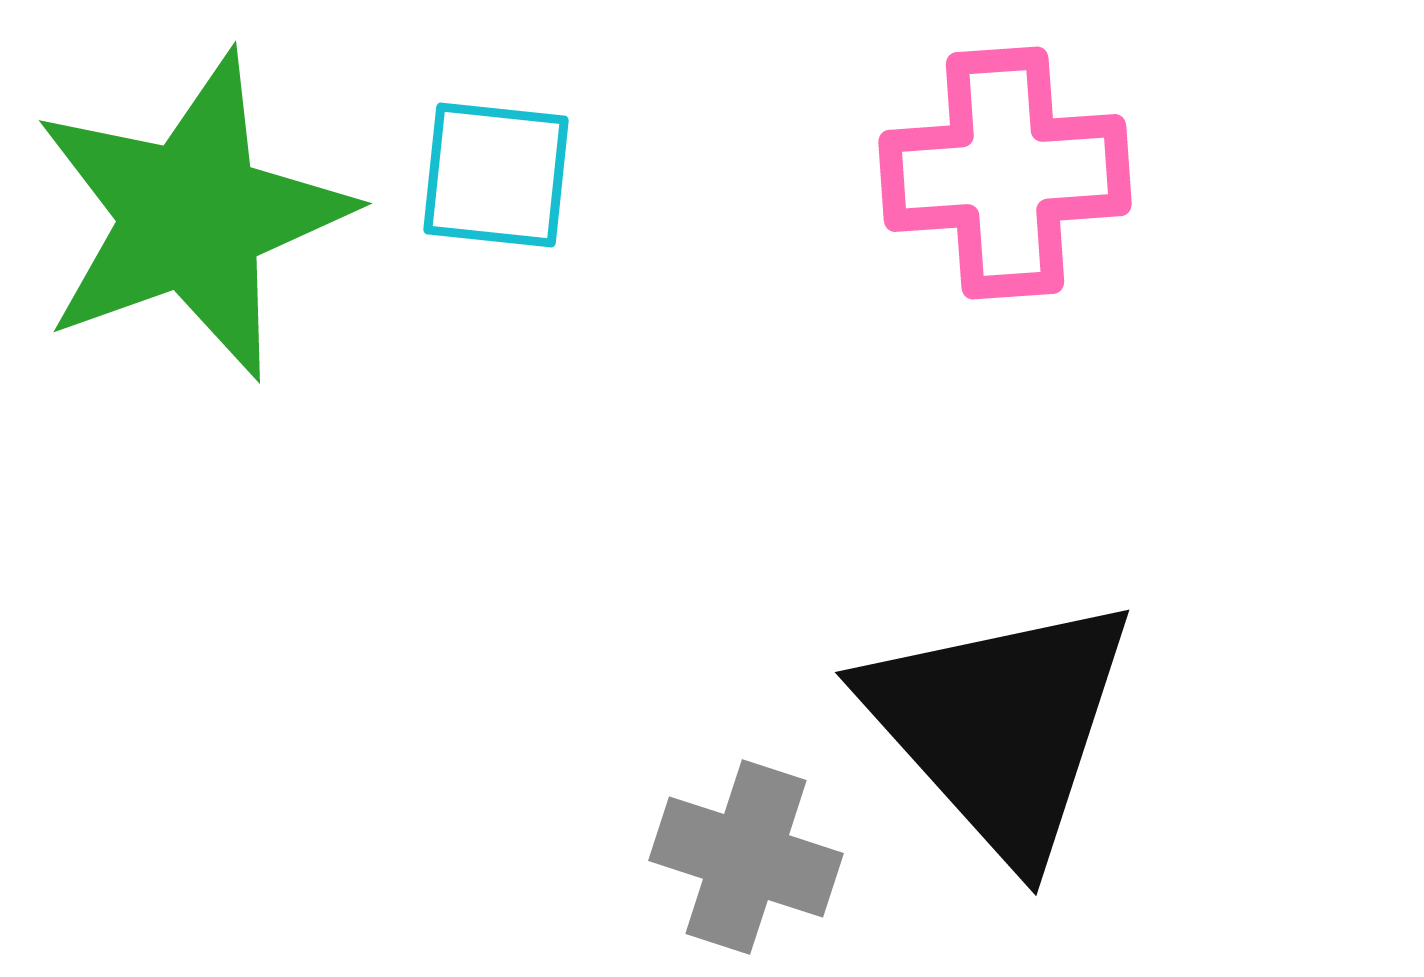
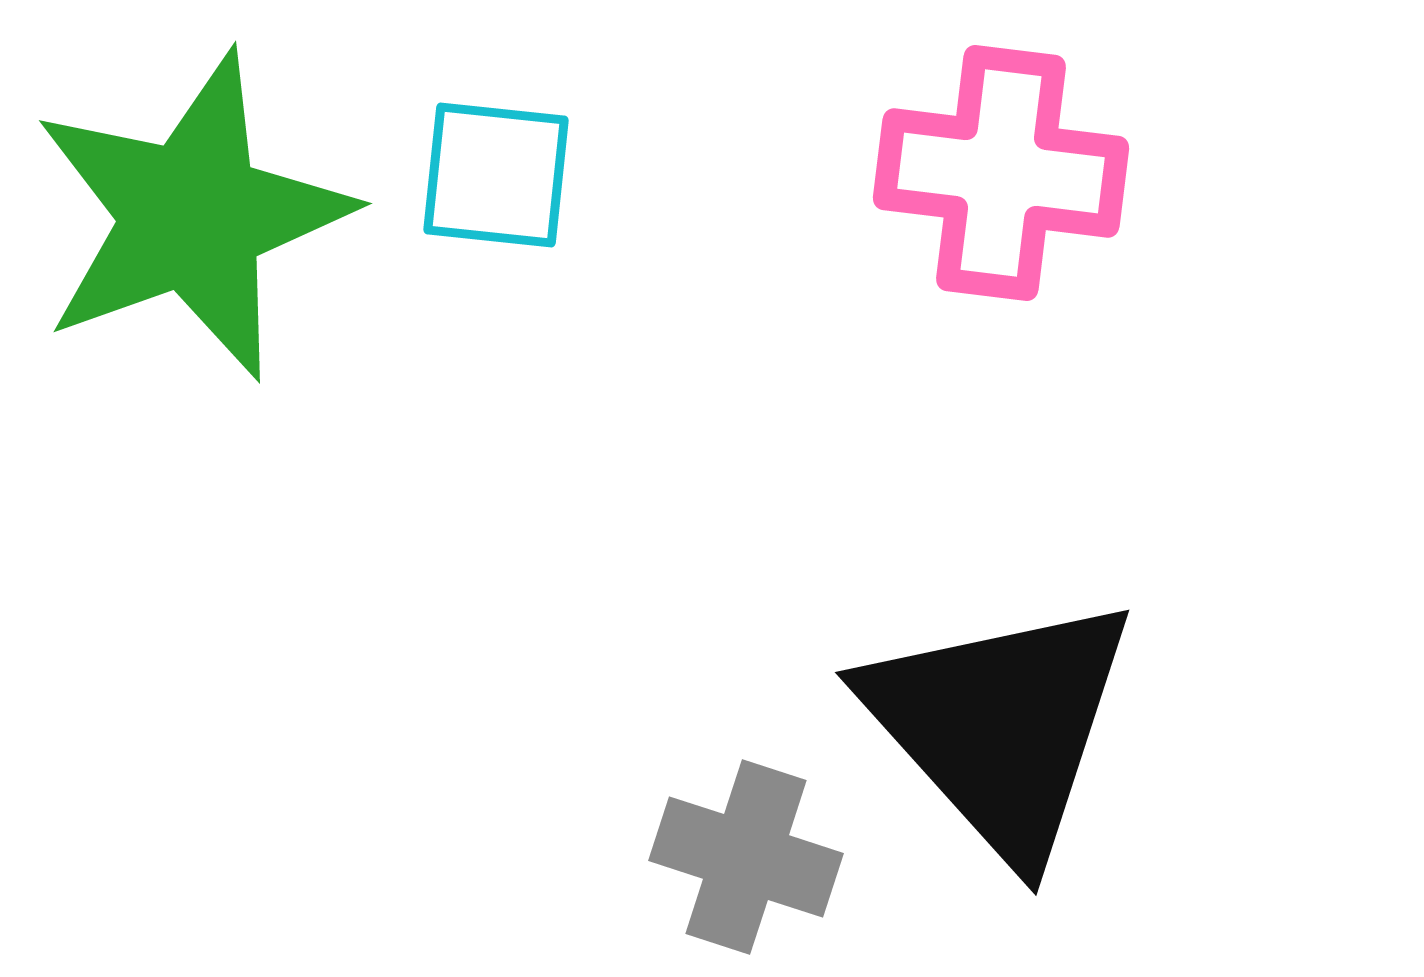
pink cross: moved 4 px left; rotated 11 degrees clockwise
